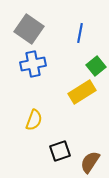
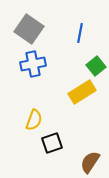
black square: moved 8 px left, 8 px up
